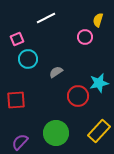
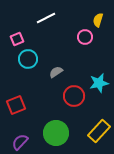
red circle: moved 4 px left
red square: moved 5 px down; rotated 18 degrees counterclockwise
